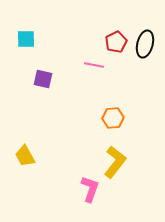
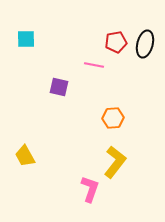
red pentagon: rotated 15 degrees clockwise
purple square: moved 16 px right, 8 px down
